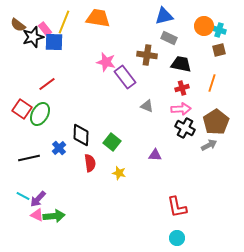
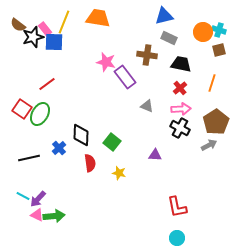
orange circle: moved 1 px left, 6 px down
red cross: moved 2 px left; rotated 24 degrees counterclockwise
black cross: moved 5 px left
